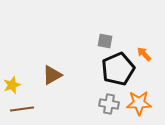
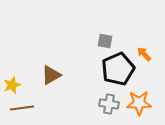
brown triangle: moved 1 px left
brown line: moved 1 px up
